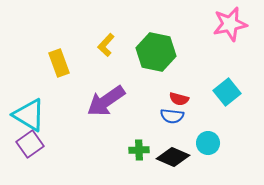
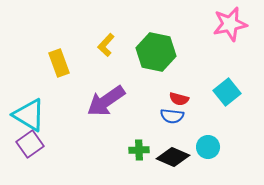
cyan circle: moved 4 px down
